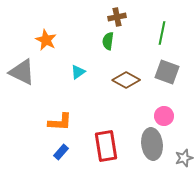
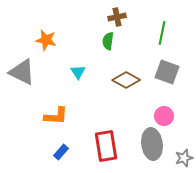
orange star: rotated 15 degrees counterclockwise
cyan triangle: rotated 28 degrees counterclockwise
orange L-shape: moved 4 px left, 6 px up
